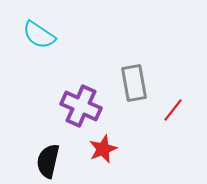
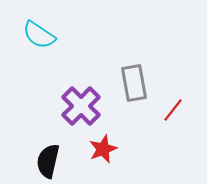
purple cross: rotated 21 degrees clockwise
